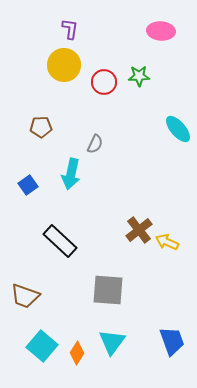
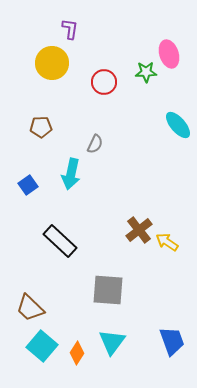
pink ellipse: moved 8 px right, 23 px down; rotated 68 degrees clockwise
yellow circle: moved 12 px left, 2 px up
green star: moved 7 px right, 4 px up
cyan ellipse: moved 4 px up
yellow arrow: rotated 10 degrees clockwise
brown trapezoid: moved 5 px right, 12 px down; rotated 24 degrees clockwise
